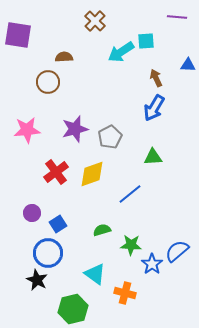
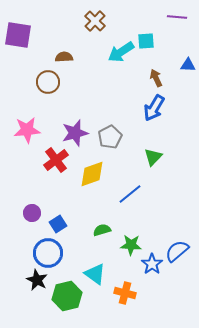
purple star: moved 4 px down
green triangle: rotated 42 degrees counterclockwise
red cross: moved 12 px up
green hexagon: moved 6 px left, 13 px up
